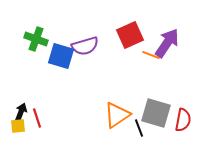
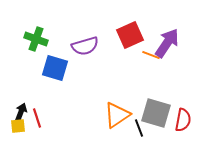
blue square: moved 6 px left, 12 px down
